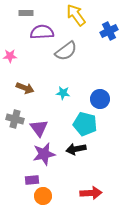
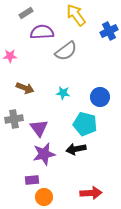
gray rectangle: rotated 32 degrees counterclockwise
blue circle: moved 2 px up
gray cross: moved 1 px left; rotated 24 degrees counterclockwise
orange circle: moved 1 px right, 1 px down
